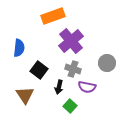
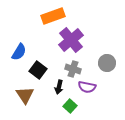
purple cross: moved 1 px up
blue semicircle: moved 4 px down; rotated 24 degrees clockwise
black square: moved 1 px left
